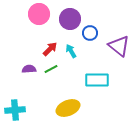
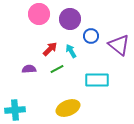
blue circle: moved 1 px right, 3 px down
purple triangle: moved 1 px up
green line: moved 6 px right
